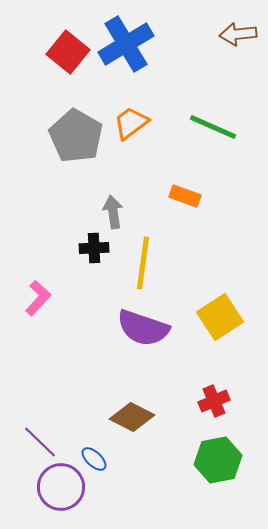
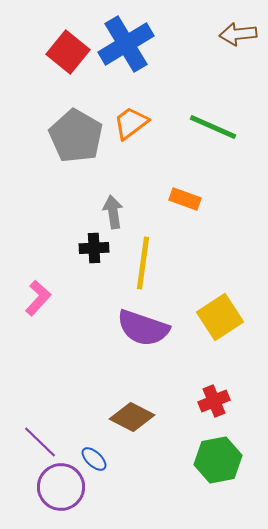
orange rectangle: moved 3 px down
